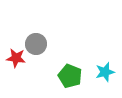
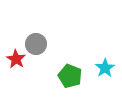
red star: moved 1 px down; rotated 24 degrees clockwise
cyan star: moved 4 px up; rotated 18 degrees counterclockwise
